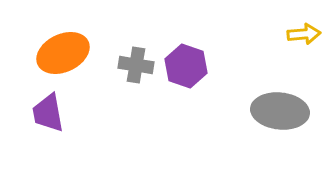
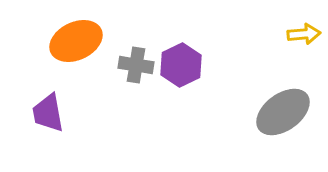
orange ellipse: moved 13 px right, 12 px up
purple hexagon: moved 5 px left, 1 px up; rotated 15 degrees clockwise
gray ellipse: moved 3 px right, 1 px down; rotated 42 degrees counterclockwise
